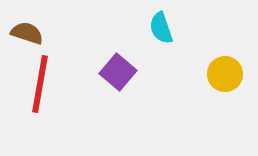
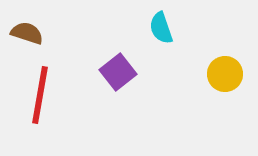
purple square: rotated 12 degrees clockwise
red line: moved 11 px down
